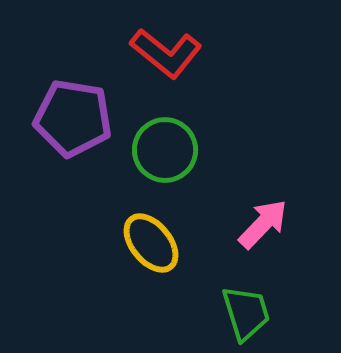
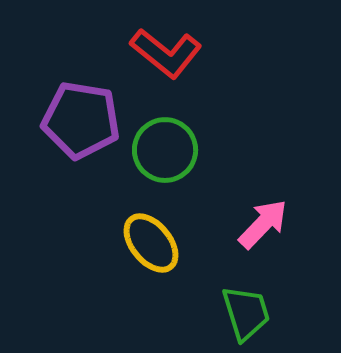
purple pentagon: moved 8 px right, 2 px down
